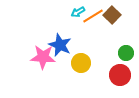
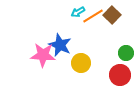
pink star: moved 2 px up
